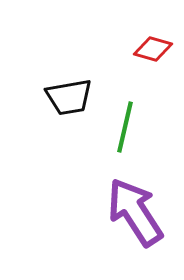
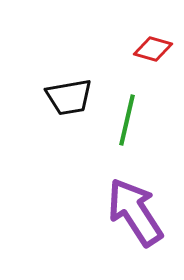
green line: moved 2 px right, 7 px up
